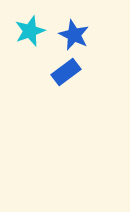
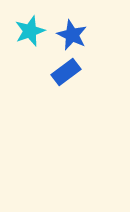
blue star: moved 2 px left
